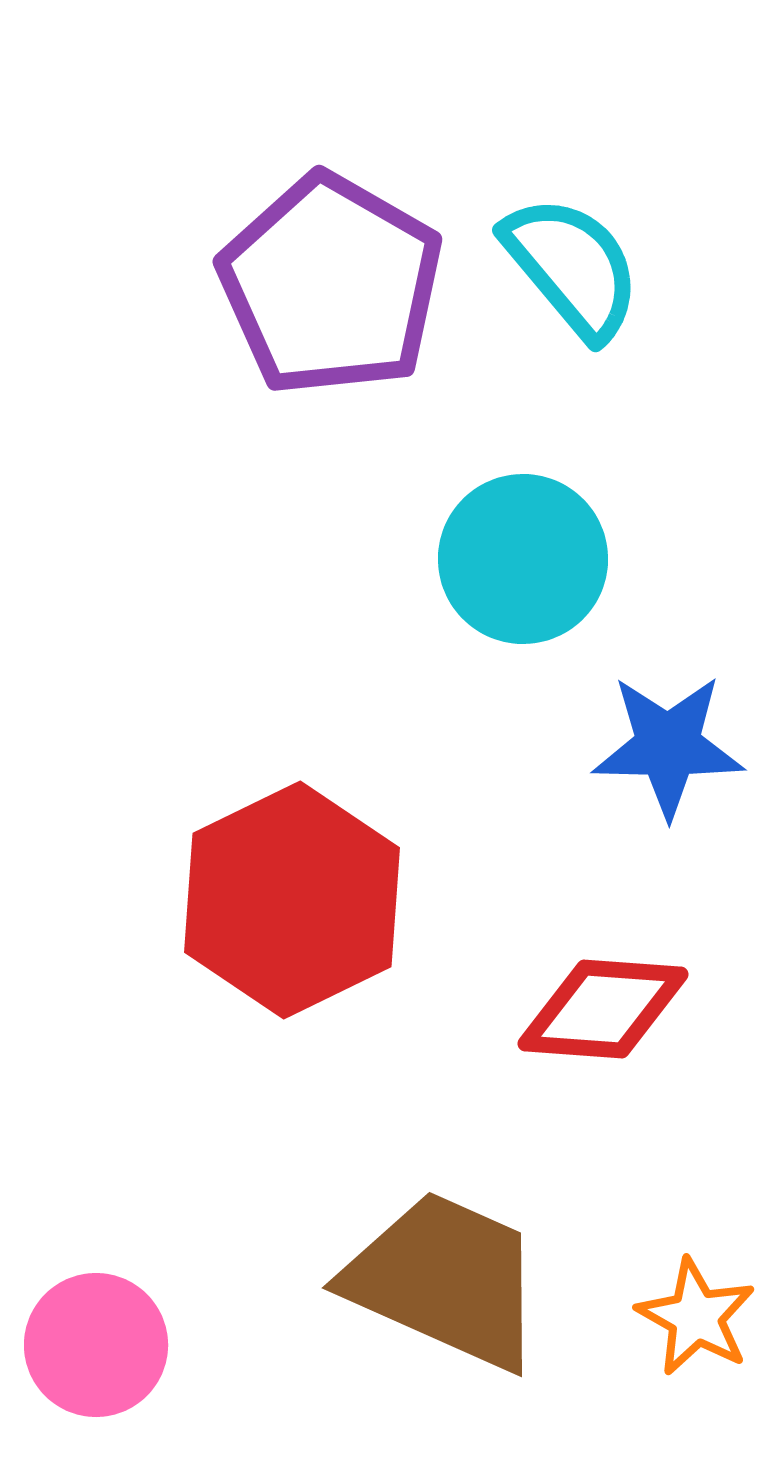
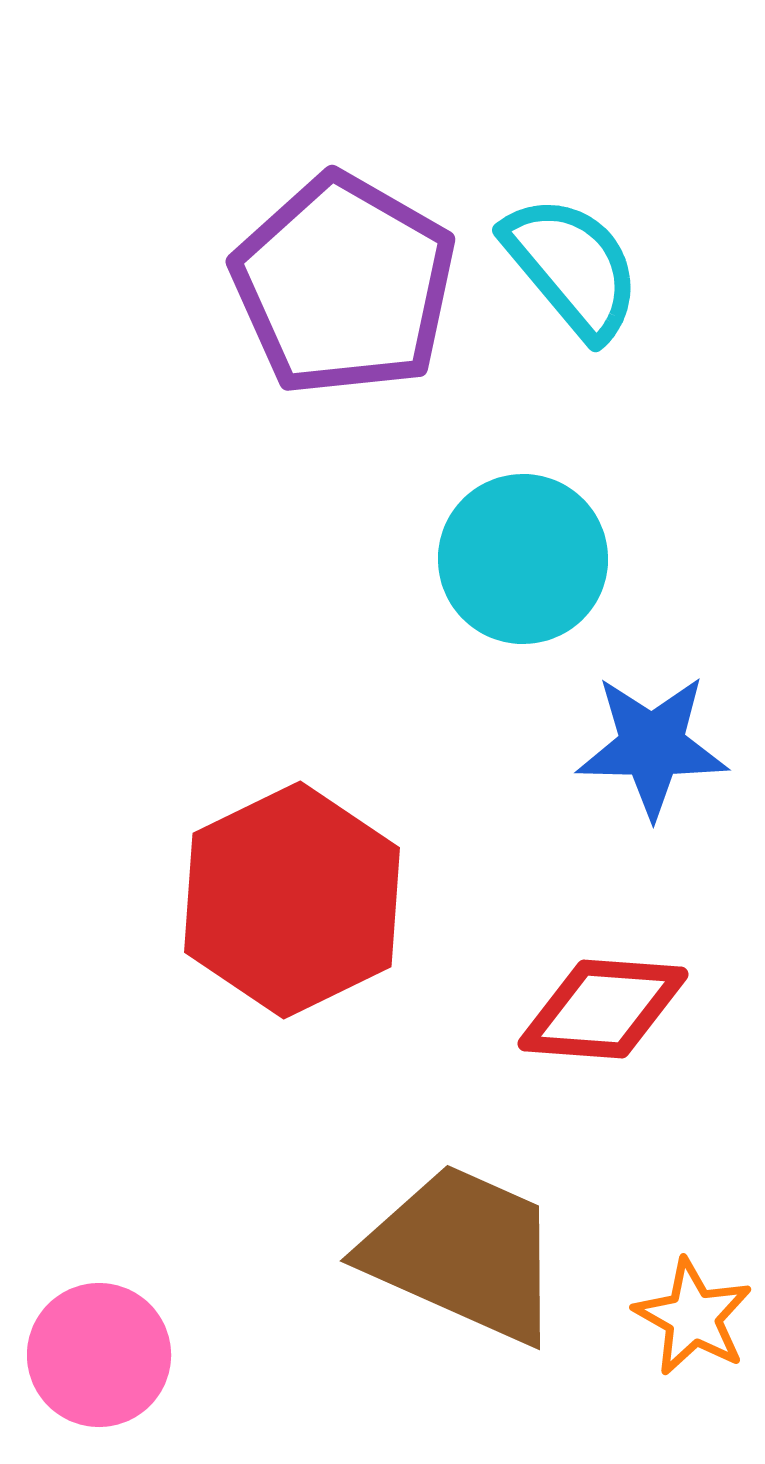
purple pentagon: moved 13 px right
blue star: moved 16 px left
brown trapezoid: moved 18 px right, 27 px up
orange star: moved 3 px left
pink circle: moved 3 px right, 10 px down
